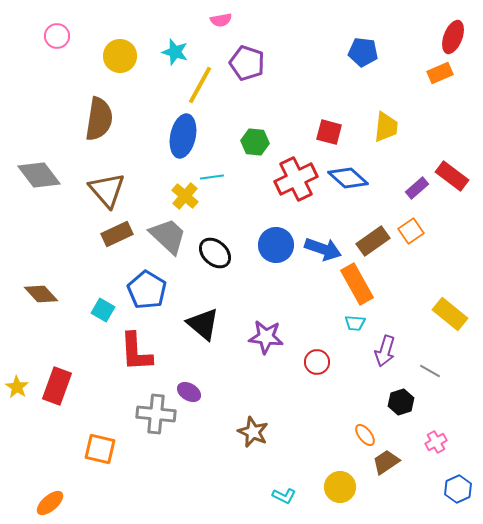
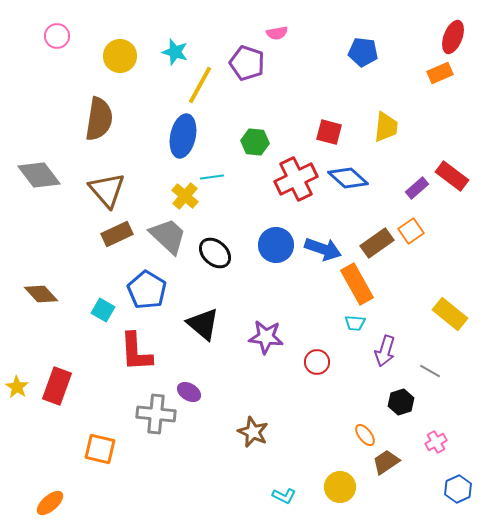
pink semicircle at (221, 20): moved 56 px right, 13 px down
brown rectangle at (373, 241): moved 4 px right, 2 px down
